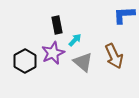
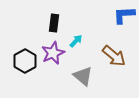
black rectangle: moved 3 px left, 2 px up; rotated 18 degrees clockwise
cyan arrow: moved 1 px right, 1 px down
brown arrow: rotated 25 degrees counterclockwise
gray triangle: moved 14 px down
